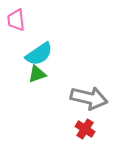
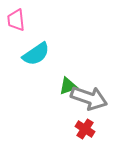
cyan semicircle: moved 3 px left
green triangle: moved 31 px right, 12 px down
gray arrow: rotated 6 degrees clockwise
